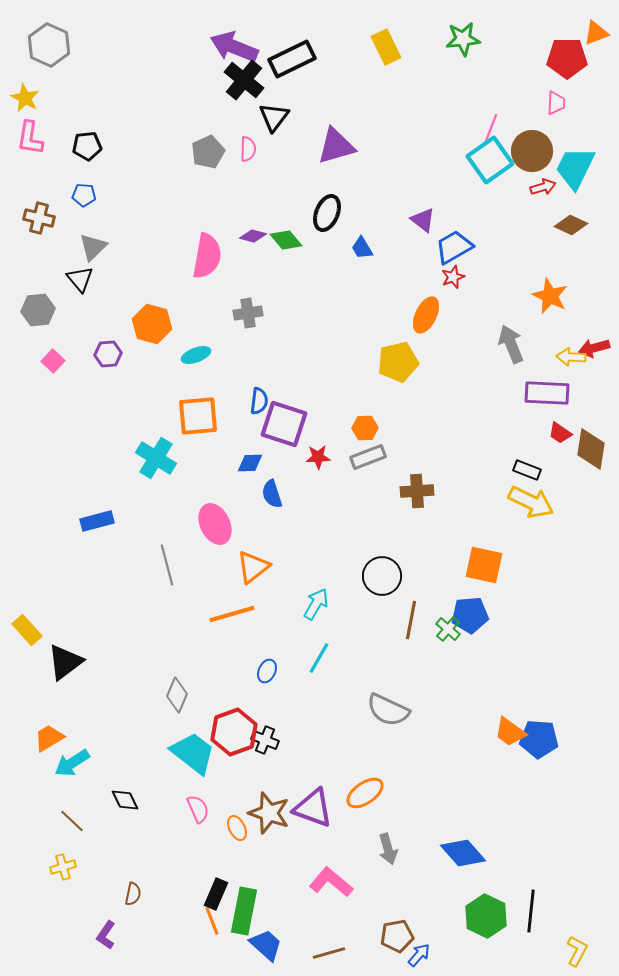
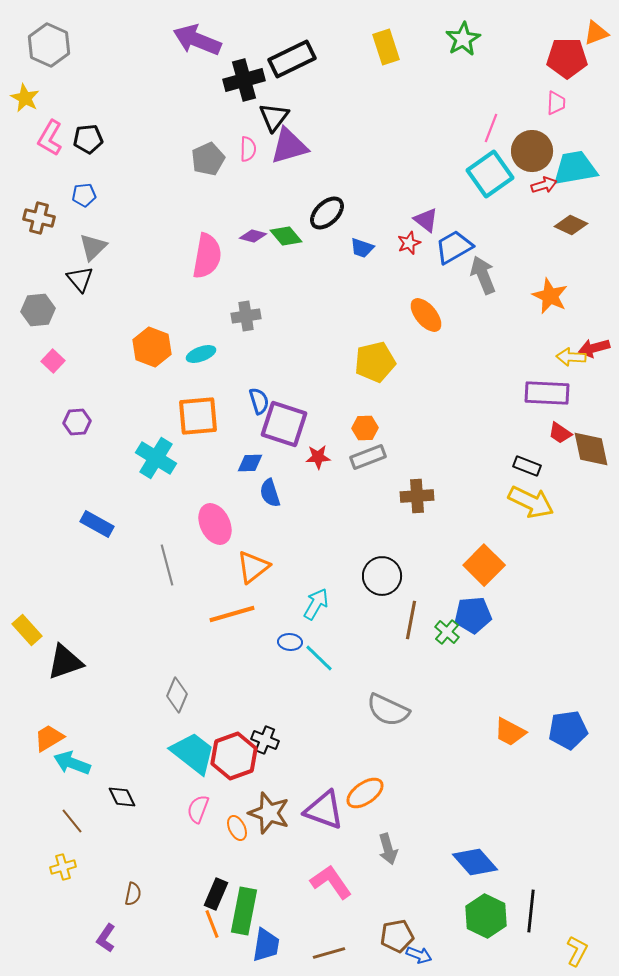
green star at (463, 39): rotated 24 degrees counterclockwise
purple arrow at (234, 47): moved 37 px left, 7 px up
yellow rectangle at (386, 47): rotated 8 degrees clockwise
black cross at (244, 80): rotated 36 degrees clockwise
pink L-shape at (30, 138): moved 20 px right; rotated 21 degrees clockwise
black pentagon at (87, 146): moved 1 px right, 7 px up
purple triangle at (336, 146): moved 47 px left
gray pentagon at (208, 152): moved 7 px down
cyan square at (490, 160): moved 14 px down
cyan trapezoid at (575, 168): rotated 54 degrees clockwise
red arrow at (543, 187): moved 1 px right, 2 px up
blue pentagon at (84, 195): rotated 10 degrees counterclockwise
black ellipse at (327, 213): rotated 24 degrees clockwise
purple triangle at (423, 220): moved 3 px right
green diamond at (286, 240): moved 4 px up
blue trapezoid at (362, 248): rotated 40 degrees counterclockwise
red star at (453, 277): moved 44 px left, 34 px up
gray cross at (248, 313): moved 2 px left, 3 px down
orange ellipse at (426, 315): rotated 66 degrees counterclockwise
orange hexagon at (152, 324): moved 23 px down; rotated 6 degrees clockwise
gray arrow at (511, 344): moved 28 px left, 69 px up
purple hexagon at (108, 354): moved 31 px left, 68 px down
cyan ellipse at (196, 355): moved 5 px right, 1 px up
yellow pentagon at (398, 362): moved 23 px left
blue semicircle at (259, 401): rotated 24 degrees counterclockwise
brown diamond at (591, 449): rotated 21 degrees counterclockwise
black rectangle at (527, 470): moved 4 px up
brown cross at (417, 491): moved 5 px down
blue semicircle at (272, 494): moved 2 px left, 1 px up
blue rectangle at (97, 521): moved 3 px down; rotated 44 degrees clockwise
orange square at (484, 565): rotated 33 degrees clockwise
blue pentagon at (470, 615): moved 3 px right
green cross at (448, 629): moved 1 px left, 3 px down
cyan line at (319, 658): rotated 76 degrees counterclockwise
black triangle at (65, 662): rotated 18 degrees clockwise
blue ellipse at (267, 671): moved 23 px right, 29 px up; rotated 70 degrees clockwise
red hexagon at (234, 732): moved 24 px down
orange trapezoid at (510, 732): rotated 8 degrees counterclockwise
blue pentagon at (539, 739): moved 29 px right, 9 px up; rotated 12 degrees counterclockwise
cyan arrow at (72, 763): rotated 54 degrees clockwise
black diamond at (125, 800): moved 3 px left, 3 px up
purple triangle at (313, 808): moved 11 px right, 2 px down
pink semicircle at (198, 809): rotated 136 degrees counterclockwise
brown line at (72, 821): rotated 8 degrees clockwise
blue diamond at (463, 853): moved 12 px right, 9 px down
pink L-shape at (331, 882): rotated 15 degrees clockwise
orange line at (212, 921): moved 3 px down
purple L-shape at (106, 935): moved 3 px down
blue trapezoid at (266, 945): rotated 57 degrees clockwise
blue arrow at (419, 955): rotated 70 degrees clockwise
